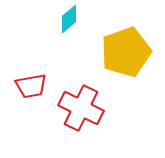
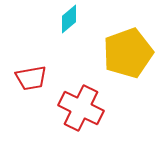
yellow pentagon: moved 2 px right, 1 px down
red trapezoid: moved 8 px up
